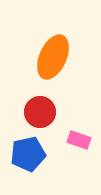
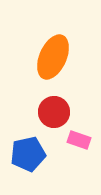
red circle: moved 14 px right
